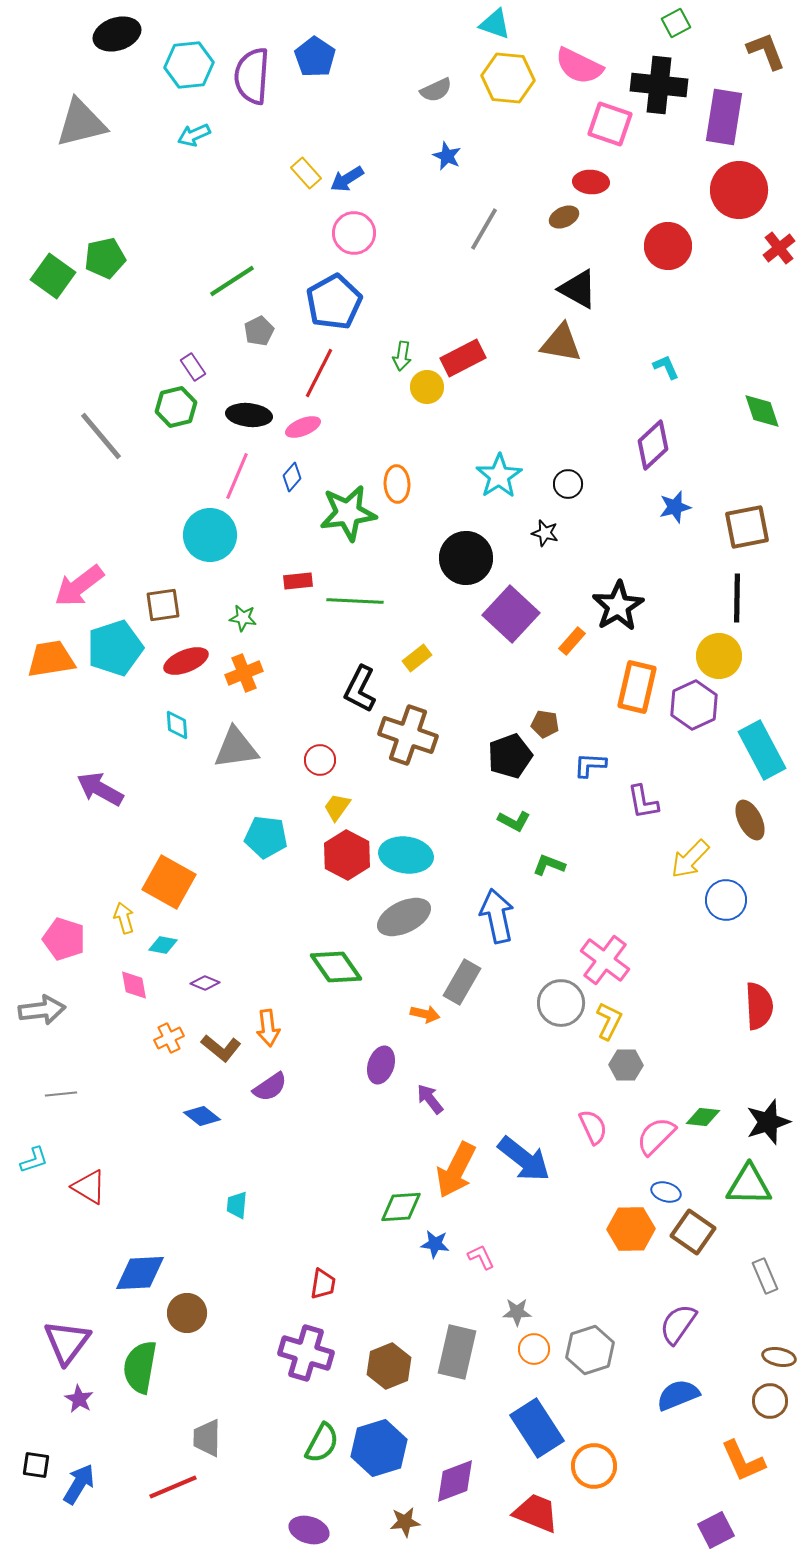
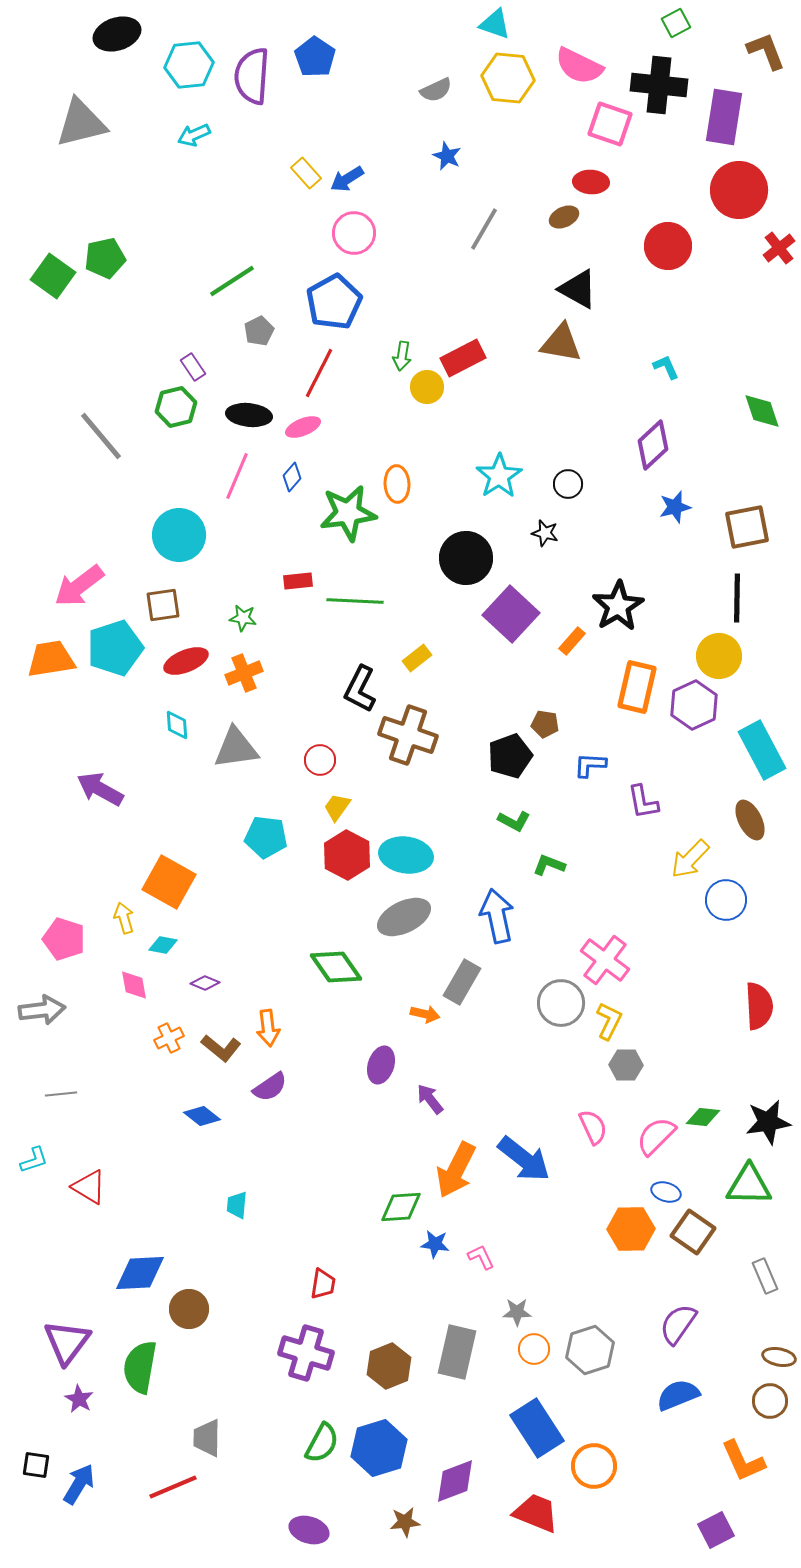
cyan circle at (210, 535): moved 31 px left
black star at (768, 1122): rotated 9 degrees clockwise
brown circle at (187, 1313): moved 2 px right, 4 px up
